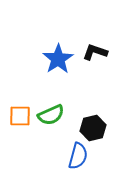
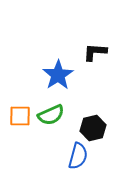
black L-shape: rotated 15 degrees counterclockwise
blue star: moved 16 px down
